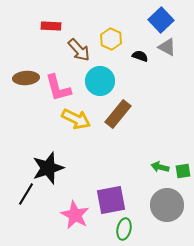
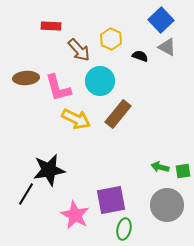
black star: moved 1 px right, 2 px down; rotated 8 degrees clockwise
